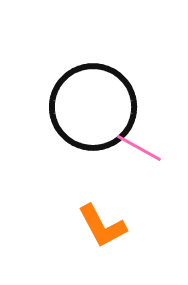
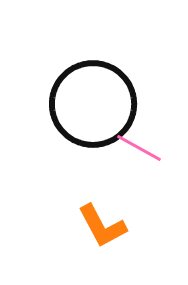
black circle: moved 3 px up
